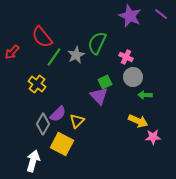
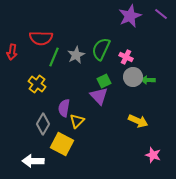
purple star: rotated 25 degrees clockwise
red semicircle: moved 1 px left, 1 px down; rotated 50 degrees counterclockwise
green semicircle: moved 4 px right, 6 px down
red arrow: rotated 35 degrees counterclockwise
green line: rotated 12 degrees counterclockwise
green square: moved 1 px left, 1 px up
green arrow: moved 3 px right, 15 px up
purple semicircle: moved 6 px right, 6 px up; rotated 144 degrees clockwise
pink star: moved 18 px down; rotated 21 degrees clockwise
white arrow: rotated 105 degrees counterclockwise
